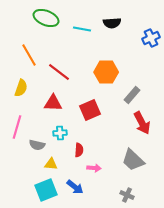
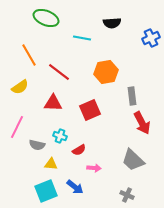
cyan line: moved 9 px down
orange hexagon: rotated 10 degrees counterclockwise
yellow semicircle: moved 1 px left, 1 px up; rotated 36 degrees clockwise
gray rectangle: moved 1 px down; rotated 48 degrees counterclockwise
pink line: rotated 10 degrees clockwise
cyan cross: moved 3 px down; rotated 24 degrees clockwise
red semicircle: rotated 56 degrees clockwise
cyan square: moved 1 px down
